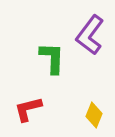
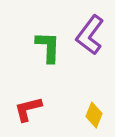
green L-shape: moved 4 px left, 11 px up
